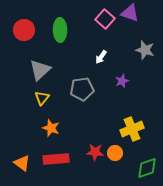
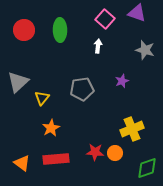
purple triangle: moved 7 px right
white arrow: moved 3 px left, 11 px up; rotated 152 degrees clockwise
gray triangle: moved 22 px left, 12 px down
orange star: rotated 24 degrees clockwise
